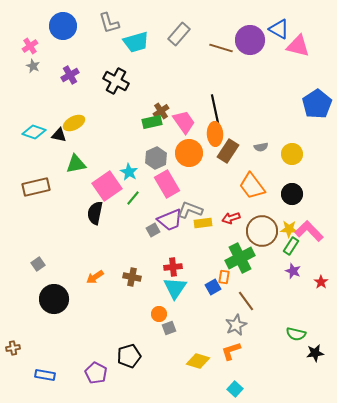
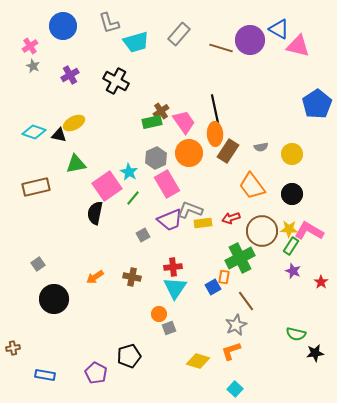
gray square at (153, 230): moved 10 px left, 5 px down
pink L-shape at (309, 231): rotated 16 degrees counterclockwise
